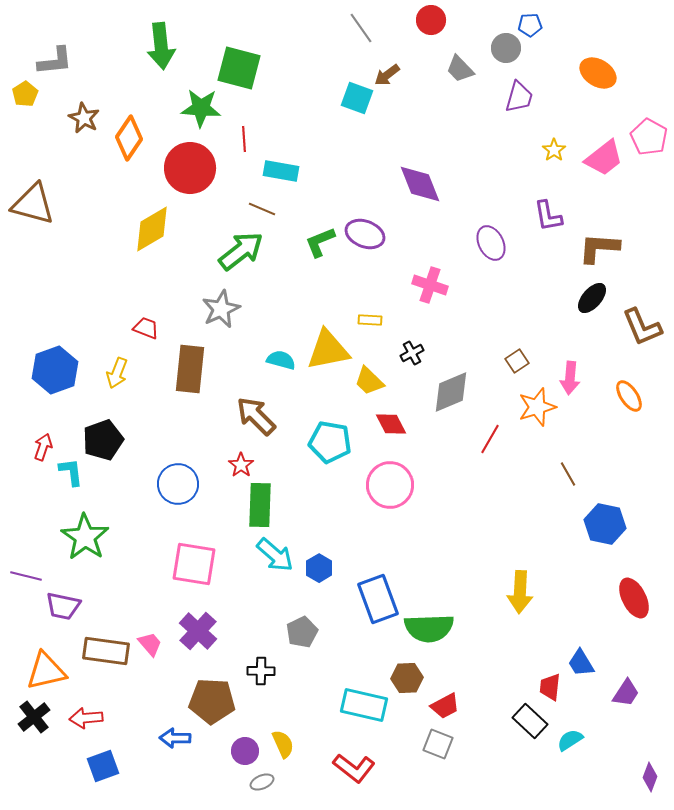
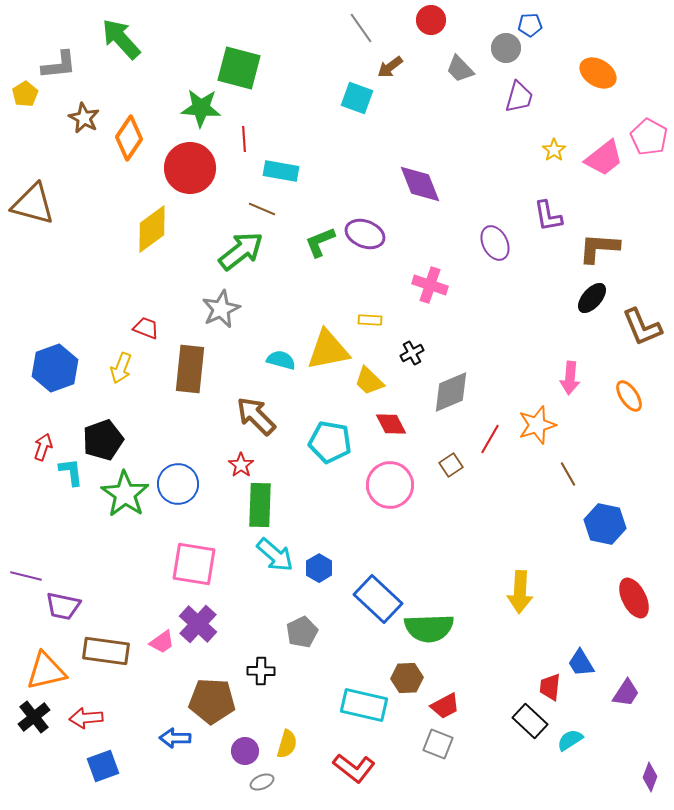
green arrow at (161, 46): moved 40 px left, 7 px up; rotated 144 degrees clockwise
gray L-shape at (55, 61): moved 4 px right, 4 px down
brown arrow at (387, 75): moved 3 px right, 8 px up
yellow diamond at (152, 229): rotated 6 degrees counterclockwise
purple ellipse at (491, 243): moved 4 px right
brown square at (517, 361): moved 66 px left, 104 px down
blue hexagon at (55, 370): moved 2 px up
yellow arrow at (117, 373): moved 4 px right, 5 px up
orange star at (537, 407): moved 18 px down
green star at (85, 537): moved 40 px right, 43 px up
blue rectangle at (378, 599): rotated 27 degrees counterclockwise
purple cross at (198, 631): moved 7 px up
pink trapezoid at (150, 644): moved 12 px right, 2 px up; rotated 96 degrees clockwise
yellow semicircle at (283, 744): moved 4 px right; rotated 40 degrees clockwise
